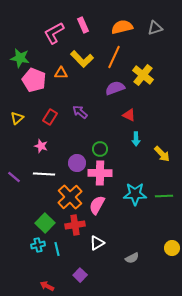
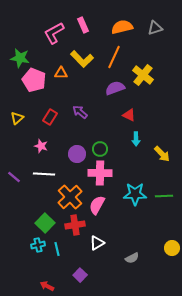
purple circle: moved 9 px up
